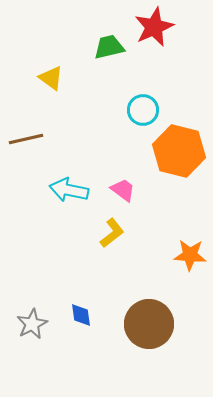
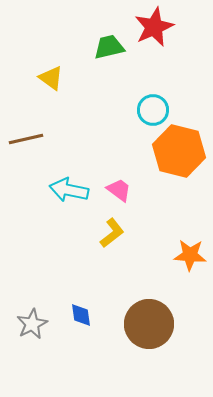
cyan circle: moved 10 px right
pink trapezoid: moved 4 px left
